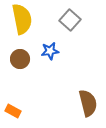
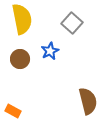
gray square: moved 2 px right, 3 px down
blue star: rotated 18 degrees counterclockwise
brown semicircle: moved 2 px up
